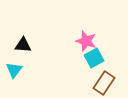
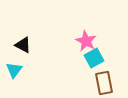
pink star: rotated 10 degrees clockwise
black triangle: rotated 24 degrees clockwise
brown rectangle: rotated 45 degrees counterclockwise
